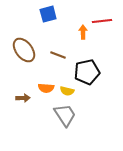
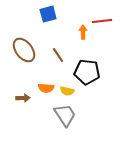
brown line: rotated 35 degrees clockwise
black pentagon: rotated 20 degrees clockwise
